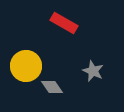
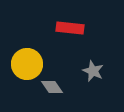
red rectangle: moved 6 px right, 5 px down; rotated 24 degrees counterclockwise
yellow circle: moved 1 px right, 2 px up
